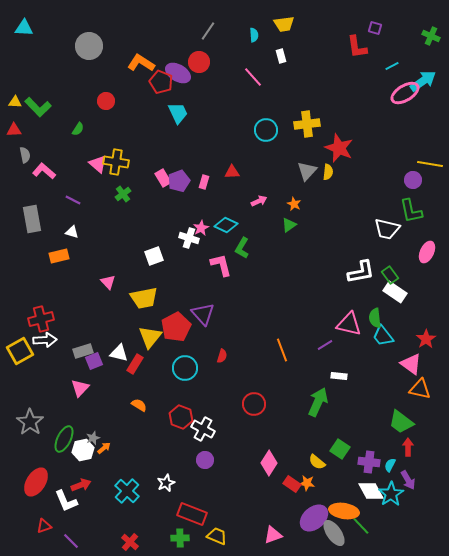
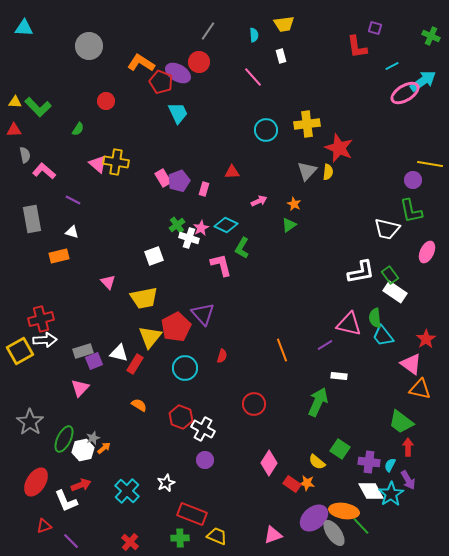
pink rectangle at (204, 182): moved 7 px down
green cross at (123, 194): moved 54 px right, 31 px down
